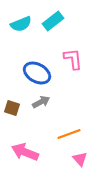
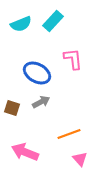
cyan rectangle: rotated 10 degrees counterclockwise
